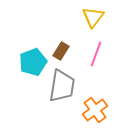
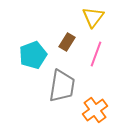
brown rectangle: moved 6 px right, 9 px up
cyan pentagon: moved 7 px up
